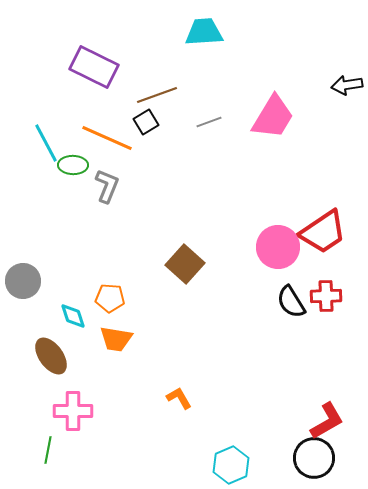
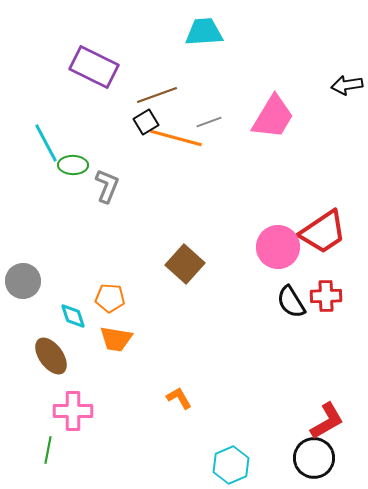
orange line: moved 69 px right; rotated 9 degrees counterclockwise
